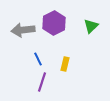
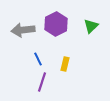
purple hexagon: moved 2 px right, 1 px down
